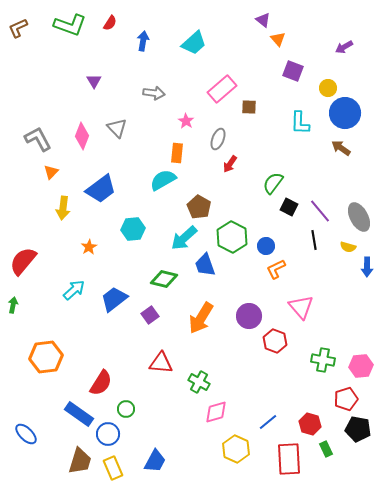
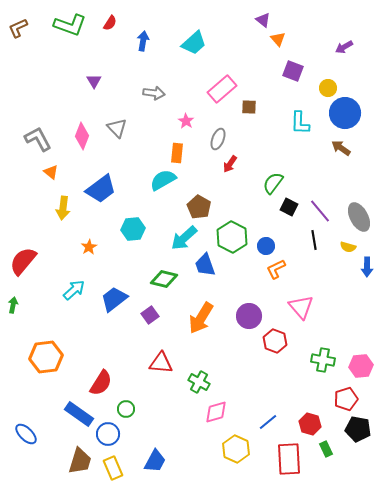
orange triangle at (51, 172): rotated 35 degrees counterclockwise
